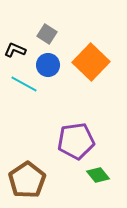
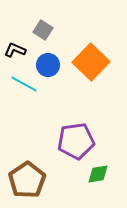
gray square: moved 4 px left, 4 px up
green diamond: moved 1 px up; rotated 60 degrees counterclockwise
